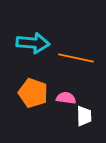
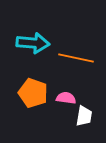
white trapezoid: rotated 10 degrees clockwise
